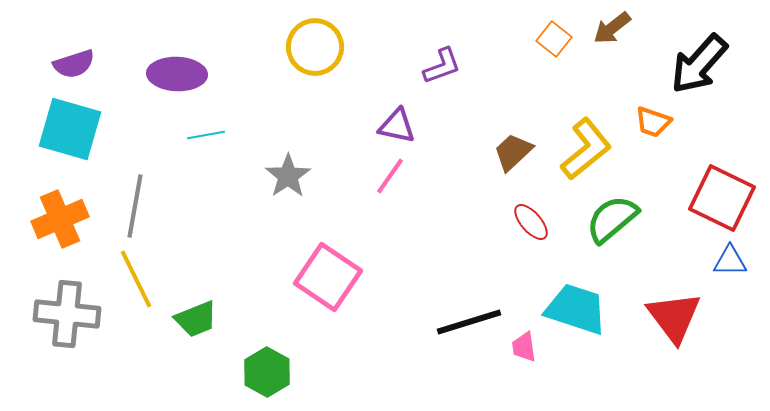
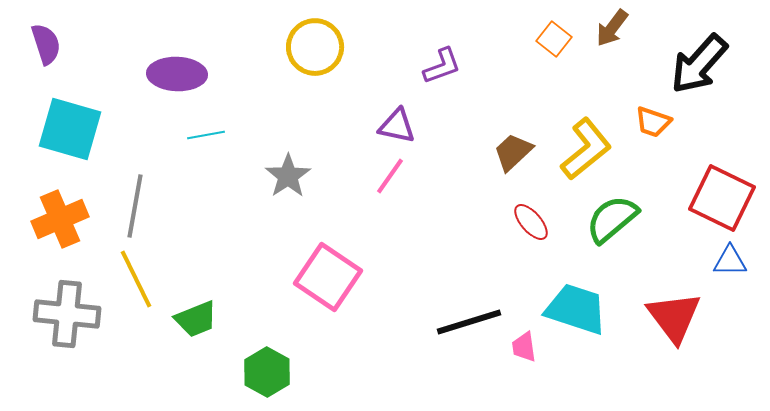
brown arrow: rotated 15 degrees counterclockwise
purple semicircle: moved 28 px left, 20 px up; rotated 90 degrees counterclockwise
